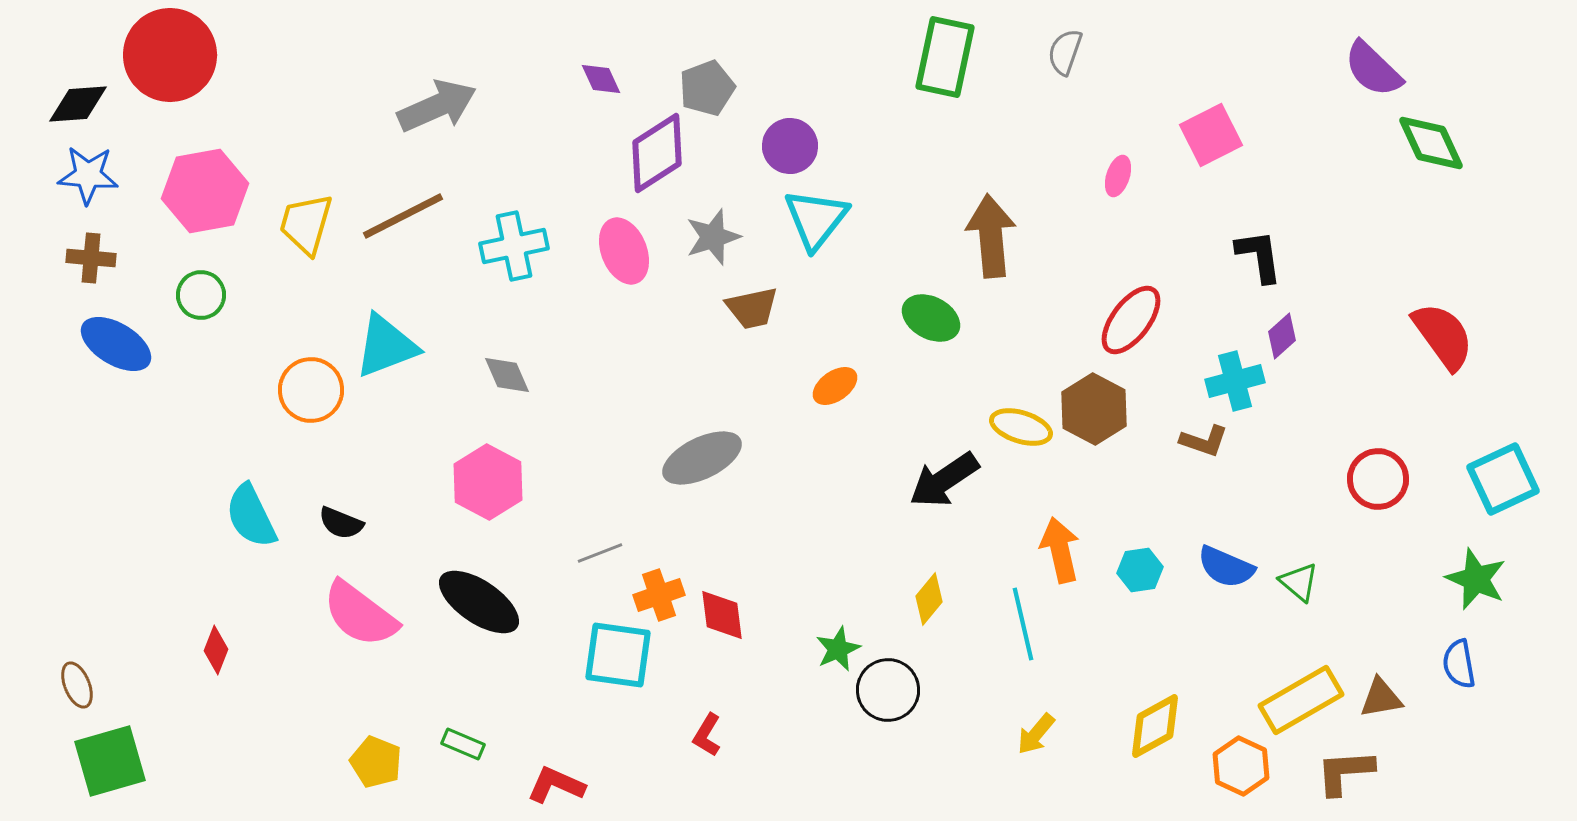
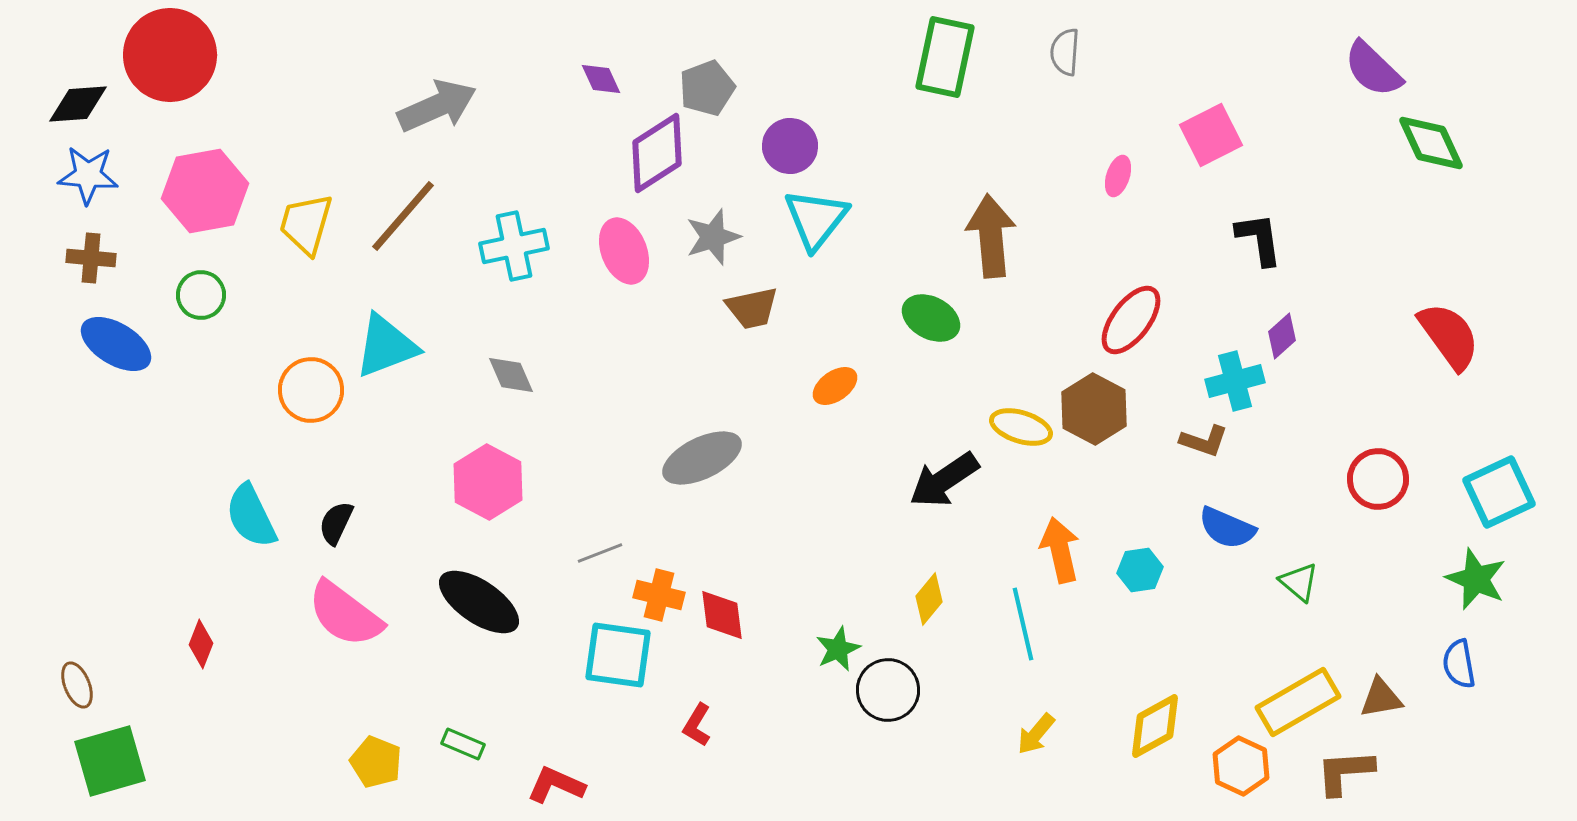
gray semicircle at (1065, 52): rotated 15 degrees counterclockwise
brown line at (403, 216): rotated 22 degrees counterclockwise
black L-shape at (1259, 256): moved 17 px up
red semicircle at (1443, 336): moved 6 px right
gray diamond at (507, 375): moved 4 px right
cyan square at (1503, 479): moved 4 px left, 13 px down
black semicircle at (341, 523): moved 5 px left; rotated 93 degrees clockwise
blue semicircle at (1226, 567): moved 1 px right, 39 px up
orange cross at (659, 595): rotated 33 degrees clockwise
pink semicircle at (360, 614): moved 15 px left
red diamond at (216, 650): moved 15 px left, 6 px up
yellow rectangle at (1301, 700): moved 3 px left, 2 px down
red L-shape at (707, 735): moved 10 px left, 10 px up
